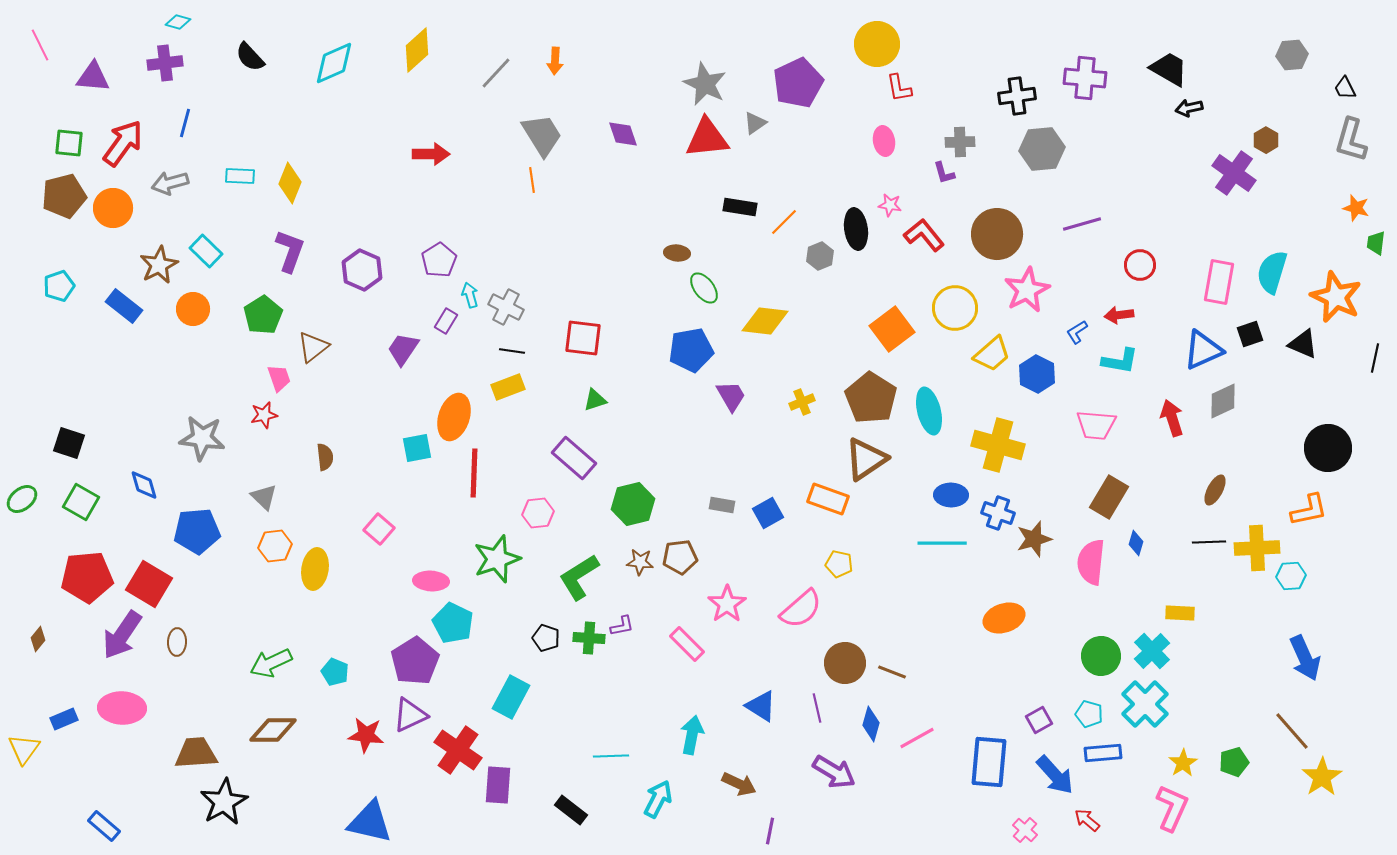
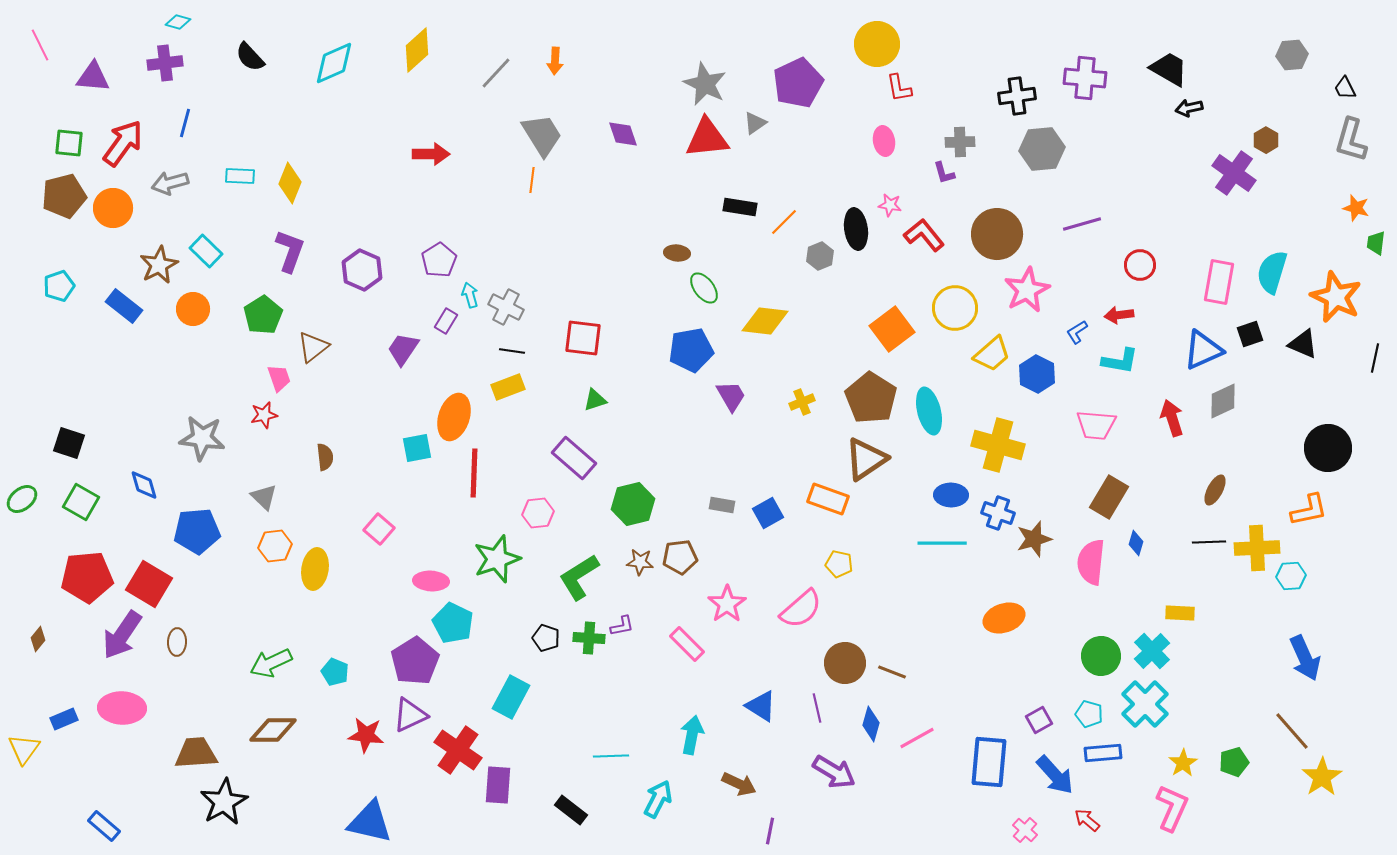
orange line at (532, 180): rotated 15 degrees clockwise
